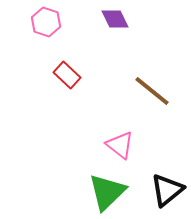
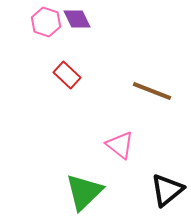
purple diamond: moved 38 px left
brown line: rotated 18 degrees counterclockwise
green triangle: moved 23 px left
